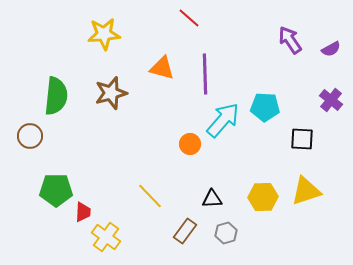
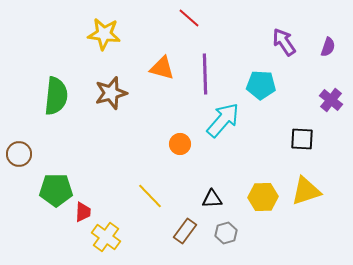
yellow star: rotated 12 degrees clockwise
purple arrow: moved 6 px left, 2 px down
purple semicircle: moved 3 px left, 2 px up; rotated 42 degrees counterclockwise
cyan pentagon: moved 4 px left, 22 px up
brown circle: moved 11 px left, 18 px down
orange circle: moved 10 px left
